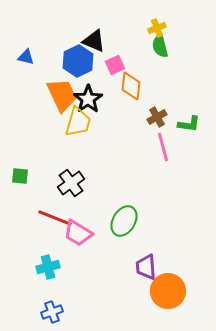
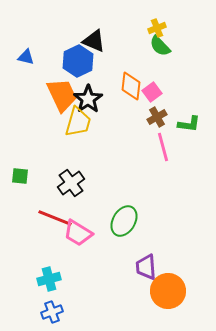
green semicircle: rotated 30 degrees counterclockwise
pink square: moved 37 px right, 27 px down; rotated 12 degrees counterclockwise
cyan cross: moved 1 px right, 12 px down
